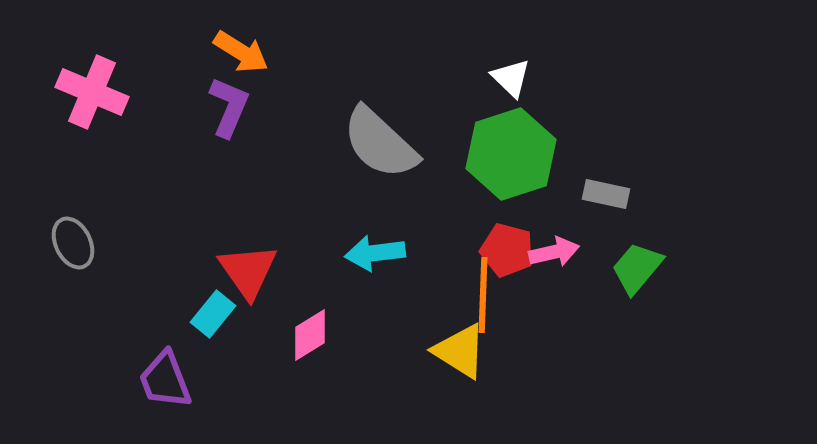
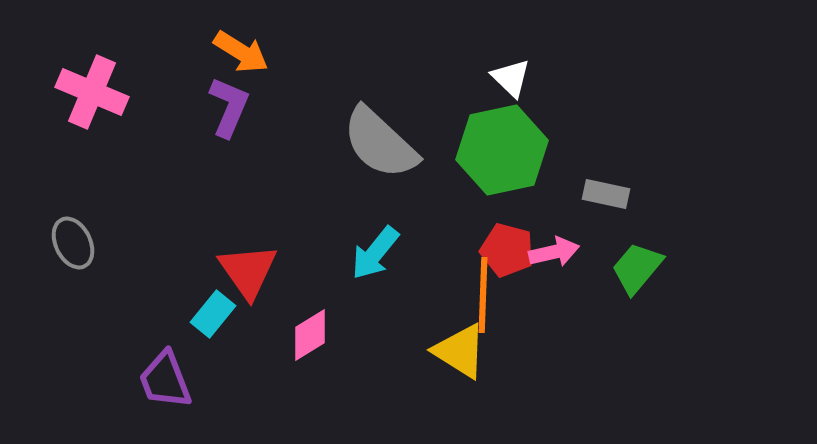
green hexagon: moved 9 px left, 4 px up; rotated 6 degrees clockwise
cyan arrow: rotated 44 degrees counterclockwise
